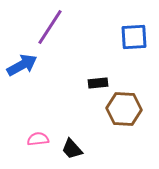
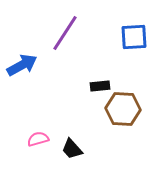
purple line: moved 15 px right, 6 px down
black rectangle: moved 2 px right, 3 px down
brown hexagon: moved 1 px left
pink semicircle: rotated 10 degrees counterclockwise
